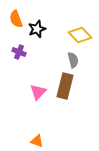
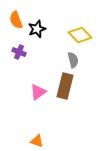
orange semicircle: moved 1 px down
pink triangle: rotated 12 degrees clockwise
